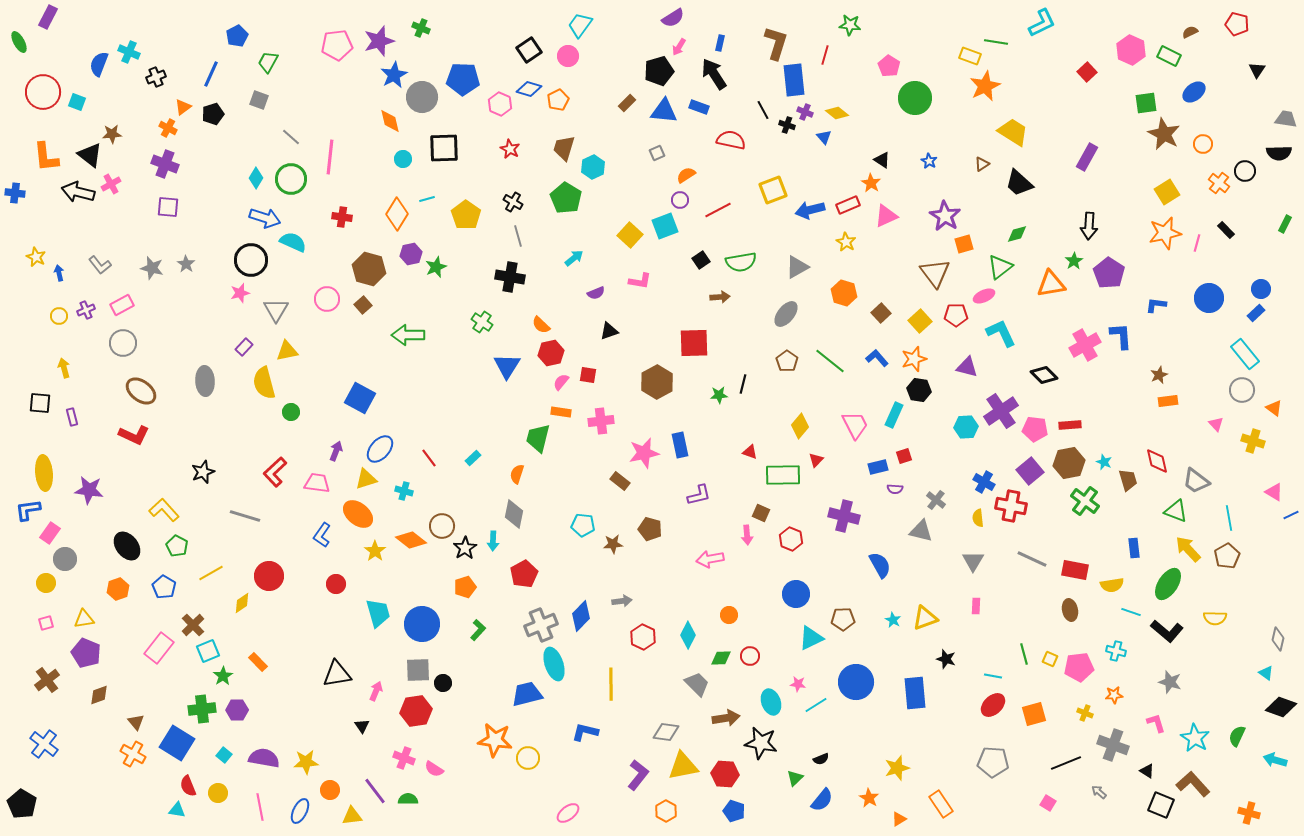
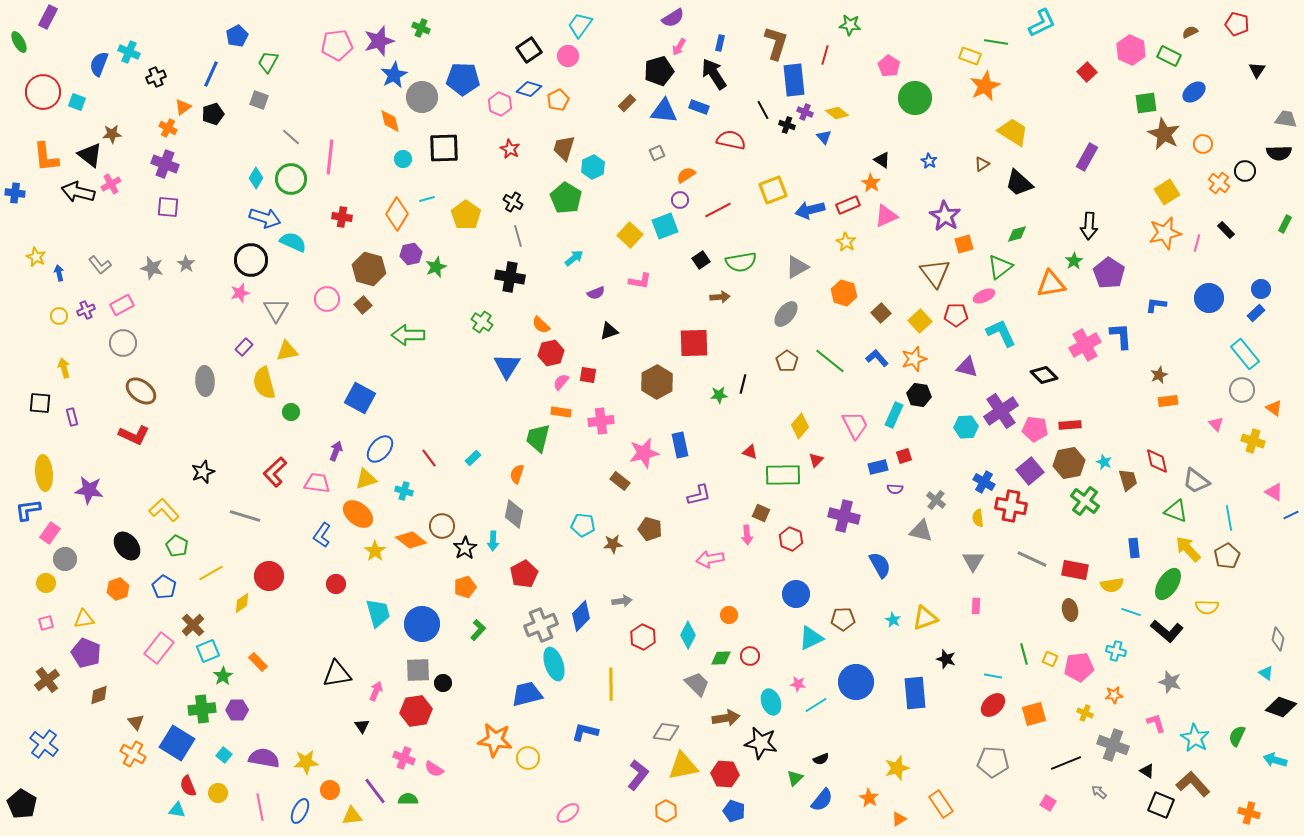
black hexagon at (919, 390): moved 5 px down
yellow semicircle at (1215, 618): moved 8 px left, 11 px up
